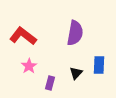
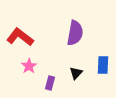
red L-shape: moved 3 px left, 1 px down
blue rectangle: moved 4 px right
